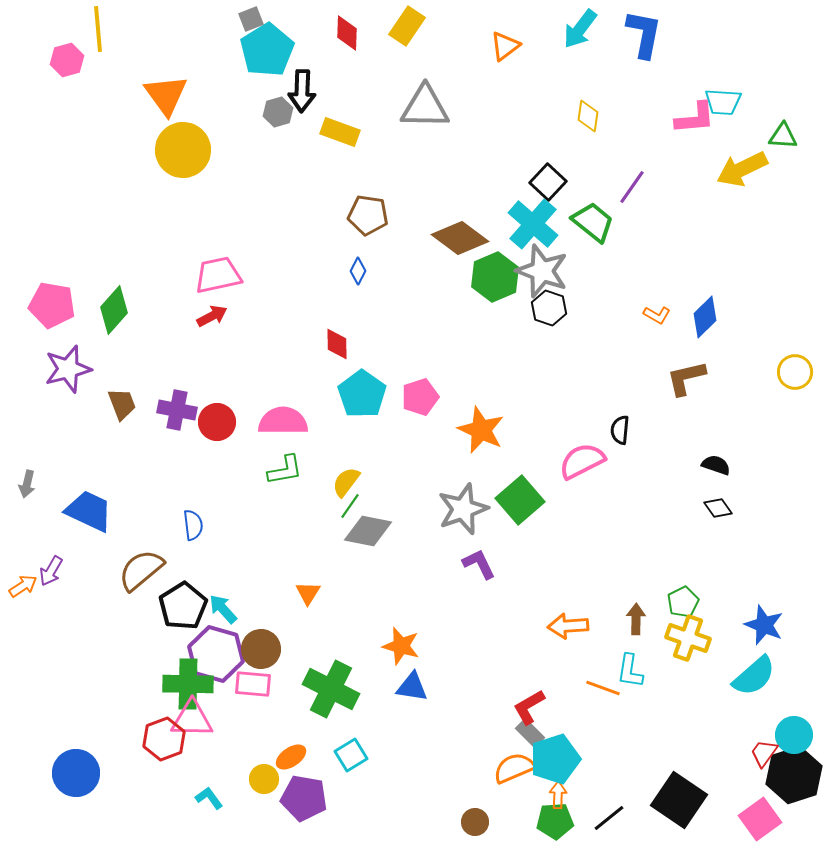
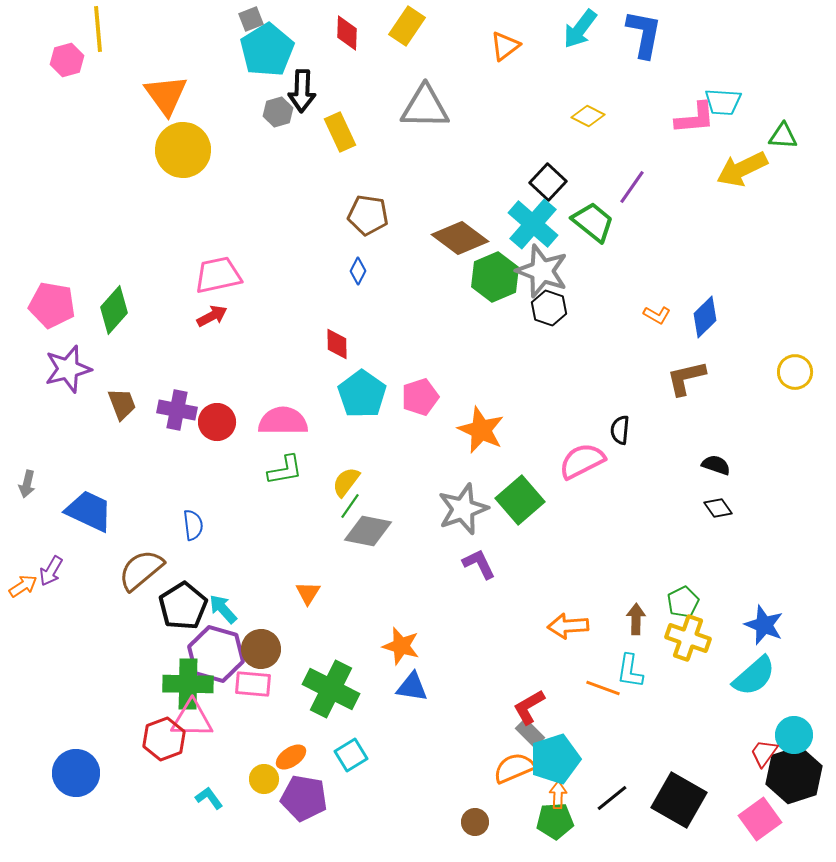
yellow diamond at (588, 116): rotated 72 degrees counterclockwise
yellow rectangle at (340, 132): rotated 45 degrees clockwise
black square at (679, 800): rotated 4 degrees counterclockwise
black line at (609, 818): moved 3 px right, 20 px up
